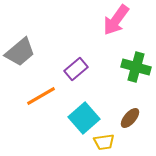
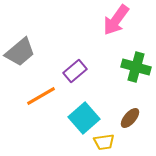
purple rectangle: moved 1 px left, 2 px down
